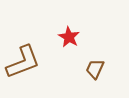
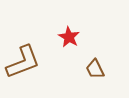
brown trapezoid: rotated 50 degrees counterclockwise
